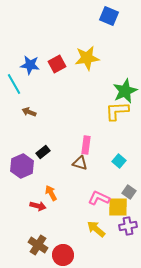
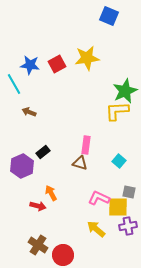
gray square: rotated 24 degrees counterclockwise
